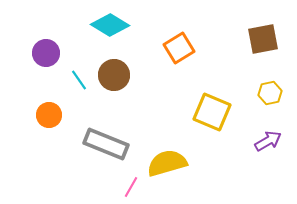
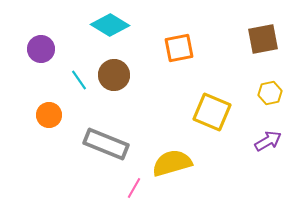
orange square: rotated 20 degrees clockwise
purple circle: moved 5 px left, 4 px up
yellow semicircle: moved 5 px right
pink line: moved 3 px right, 1 px down
